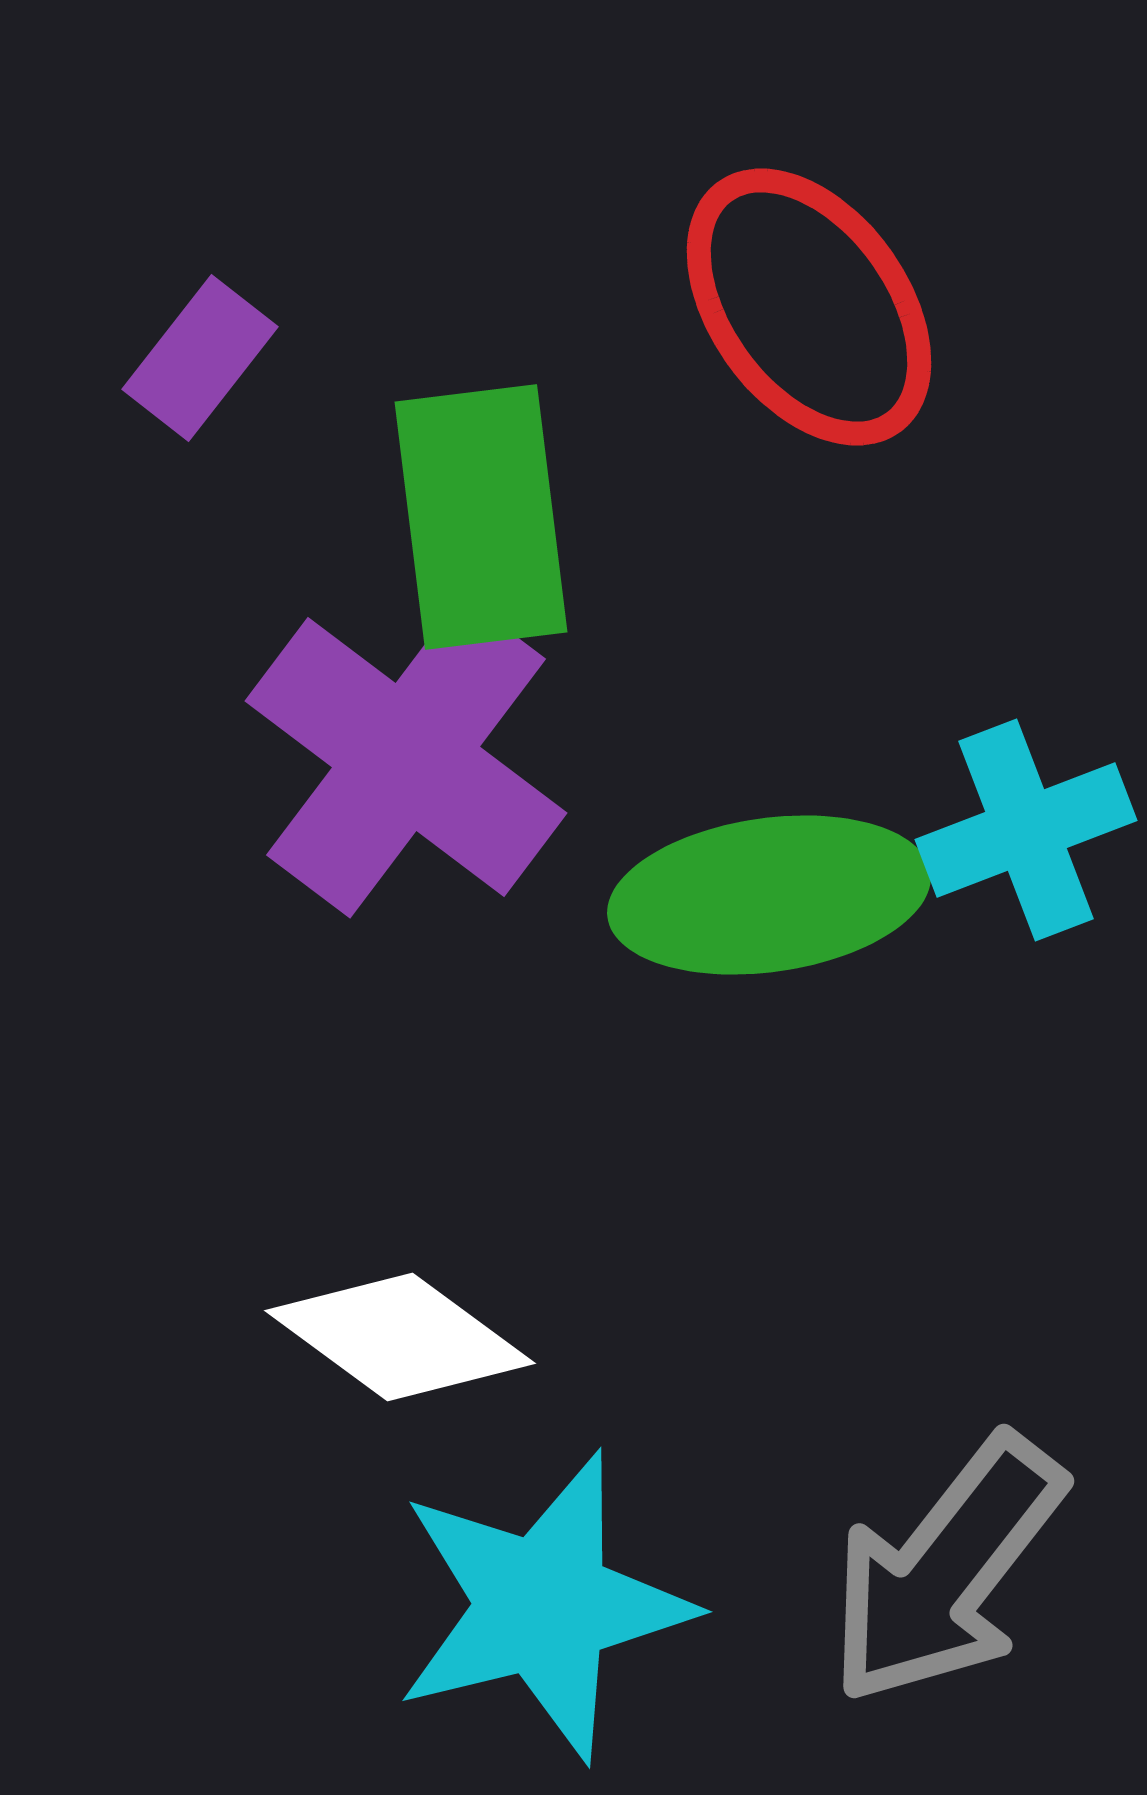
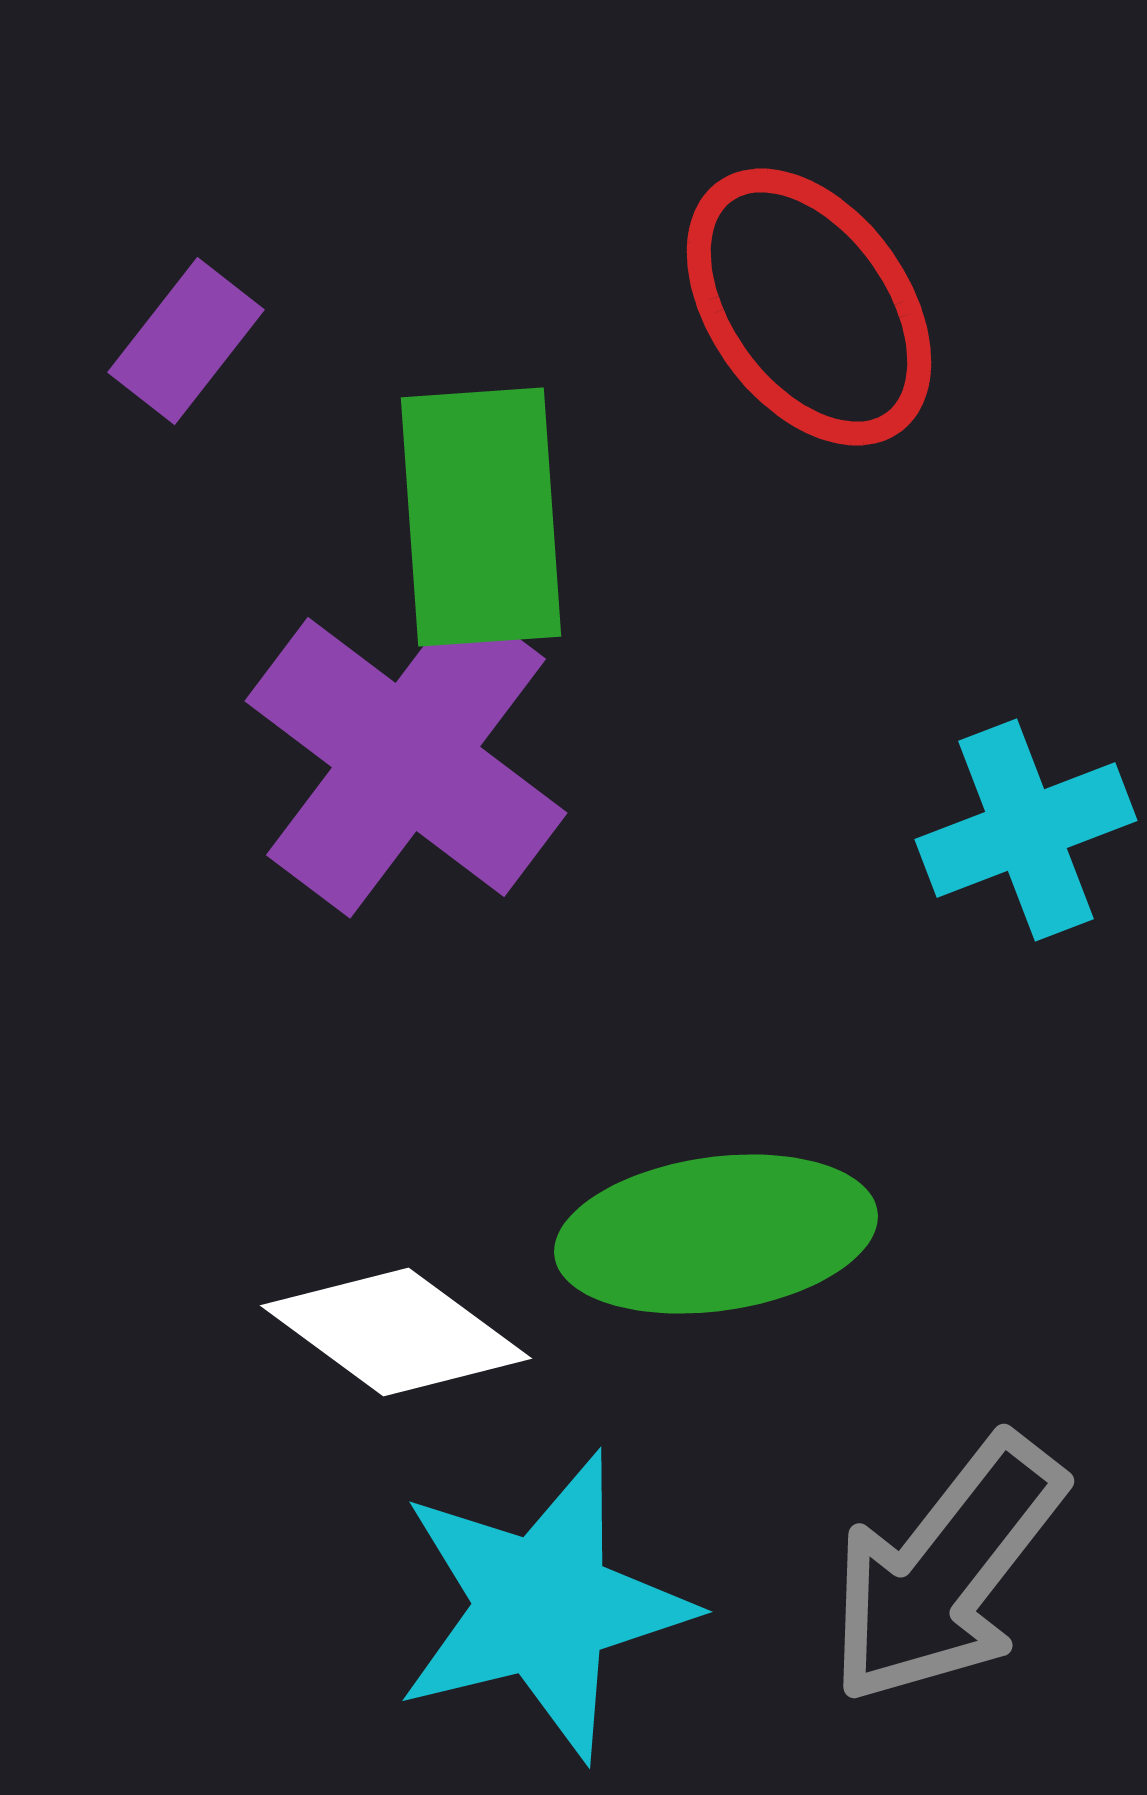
purple rectangle: moved 14 px left, 17 px up
green rectangle: rotated 3 degrees clockwise
green ellipse: moved 53 px left, 339 px down
white diamond: moved 4 px left, 5 px up
